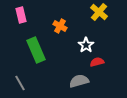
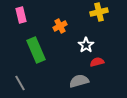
yellow cross: rotated 36 degrees clockwise
orange cross: rotated 32 degrees clockwise
